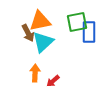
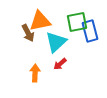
blue rectangle: moved 1 px right, 1 px up; rotated 15 degrees counterclockwise
cyan triangle: moved 13 px right
red arrow: moved 7 px right, 17 px up
